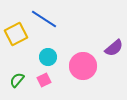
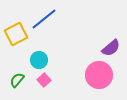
blue line: rotated 72 degrees counterclockwise
purple semicircle: moved 3 px left
cyan circle: moved 9 px left, 3 px down
pink circle: moved 16 px right, 9 px down
pink square: rotated 16 degrees counterclockwise
